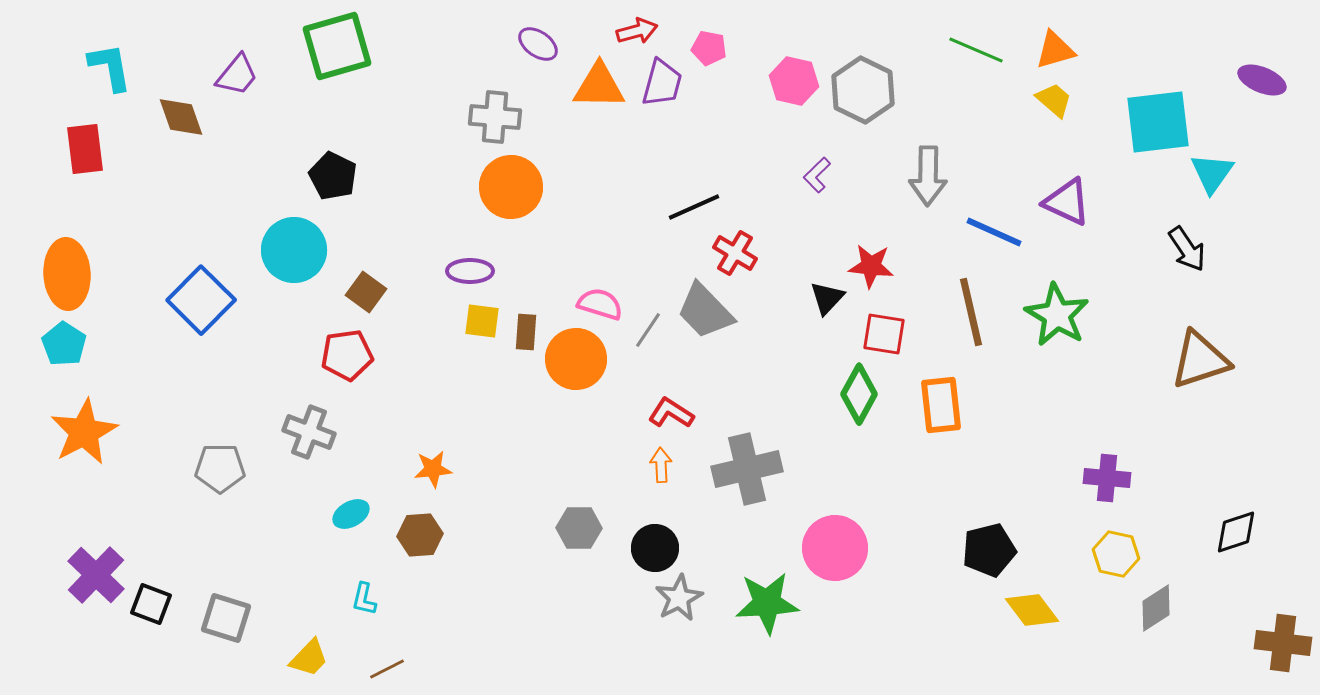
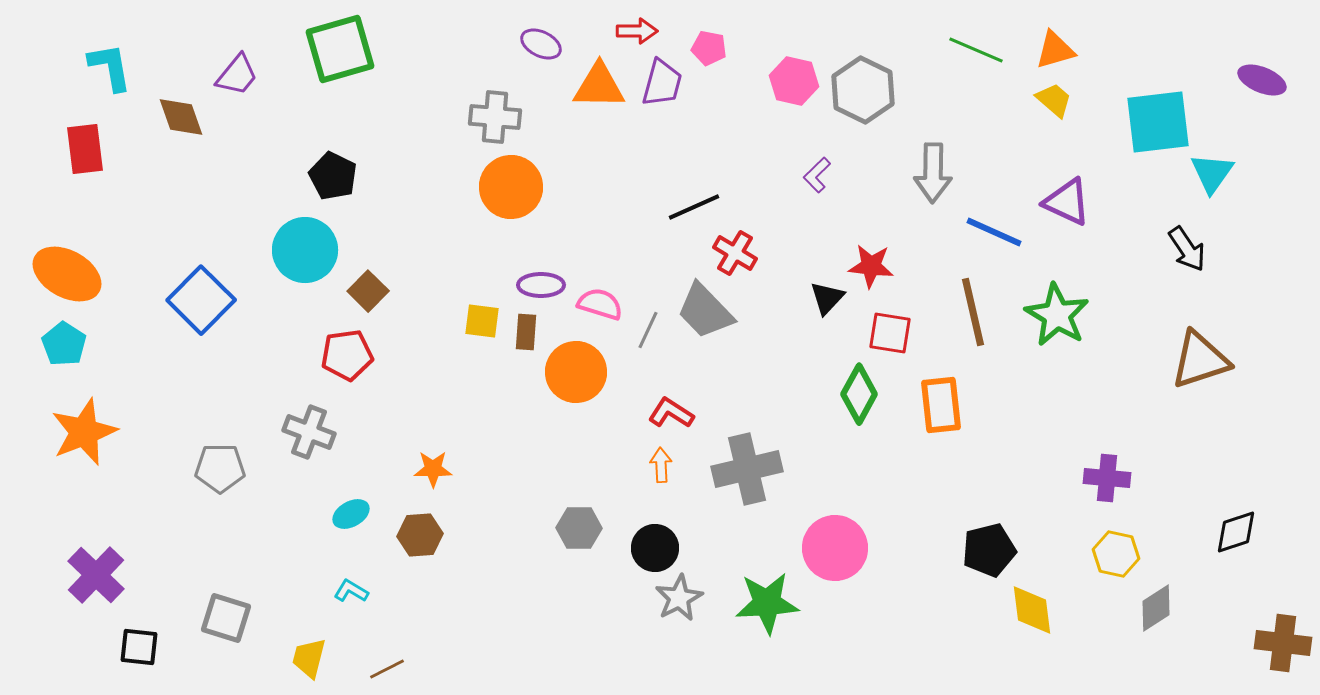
red arrow at (637, 31): rotated 15 degrees clockwise
purple ellipse at (538, 44): moved 3 px right; rotated 9 degrees counterclockwise
green square at (337, 46): moved 3 px right, 3 px down
gray arrow at (928, 176): moved 5 px right, 3 px up
cyan circle at (294, 250): moved 11 px right
purple ellipse at (470, 271): moved 71 px right, 14 px down
orange ellipse at (67, 274): rotated 58 degrees counterclockwise
brown square at (366, 292): moved 2 px right, 1 px up; rotated 9 degrees clockwise
brown line at (971, 312): moved 2 px right
gray line at (648, 330): rotated 9 degrees counterclockwise
red square at (884, 334): moved 6 px right, 1 px up
orange circle at (576, 359): moved 13 px down
orange star at (84, 432): rotated 6 degrees clockwise
orange star at (433, 469): rotated 6 degrees clockwise
cyan L-shape at (364, 599): moved 13 px left, 8 px up; rotated 108 degrees clockwise
black square at (151, 604): moved 12 px left, 43 px down; rotated 15 degrees counterclockwise
yellow diamond at (1032, 610): rotated 30 degrees clockwise
yellow trapezoid at (309, 658): rotated 150 degrees clockwise
